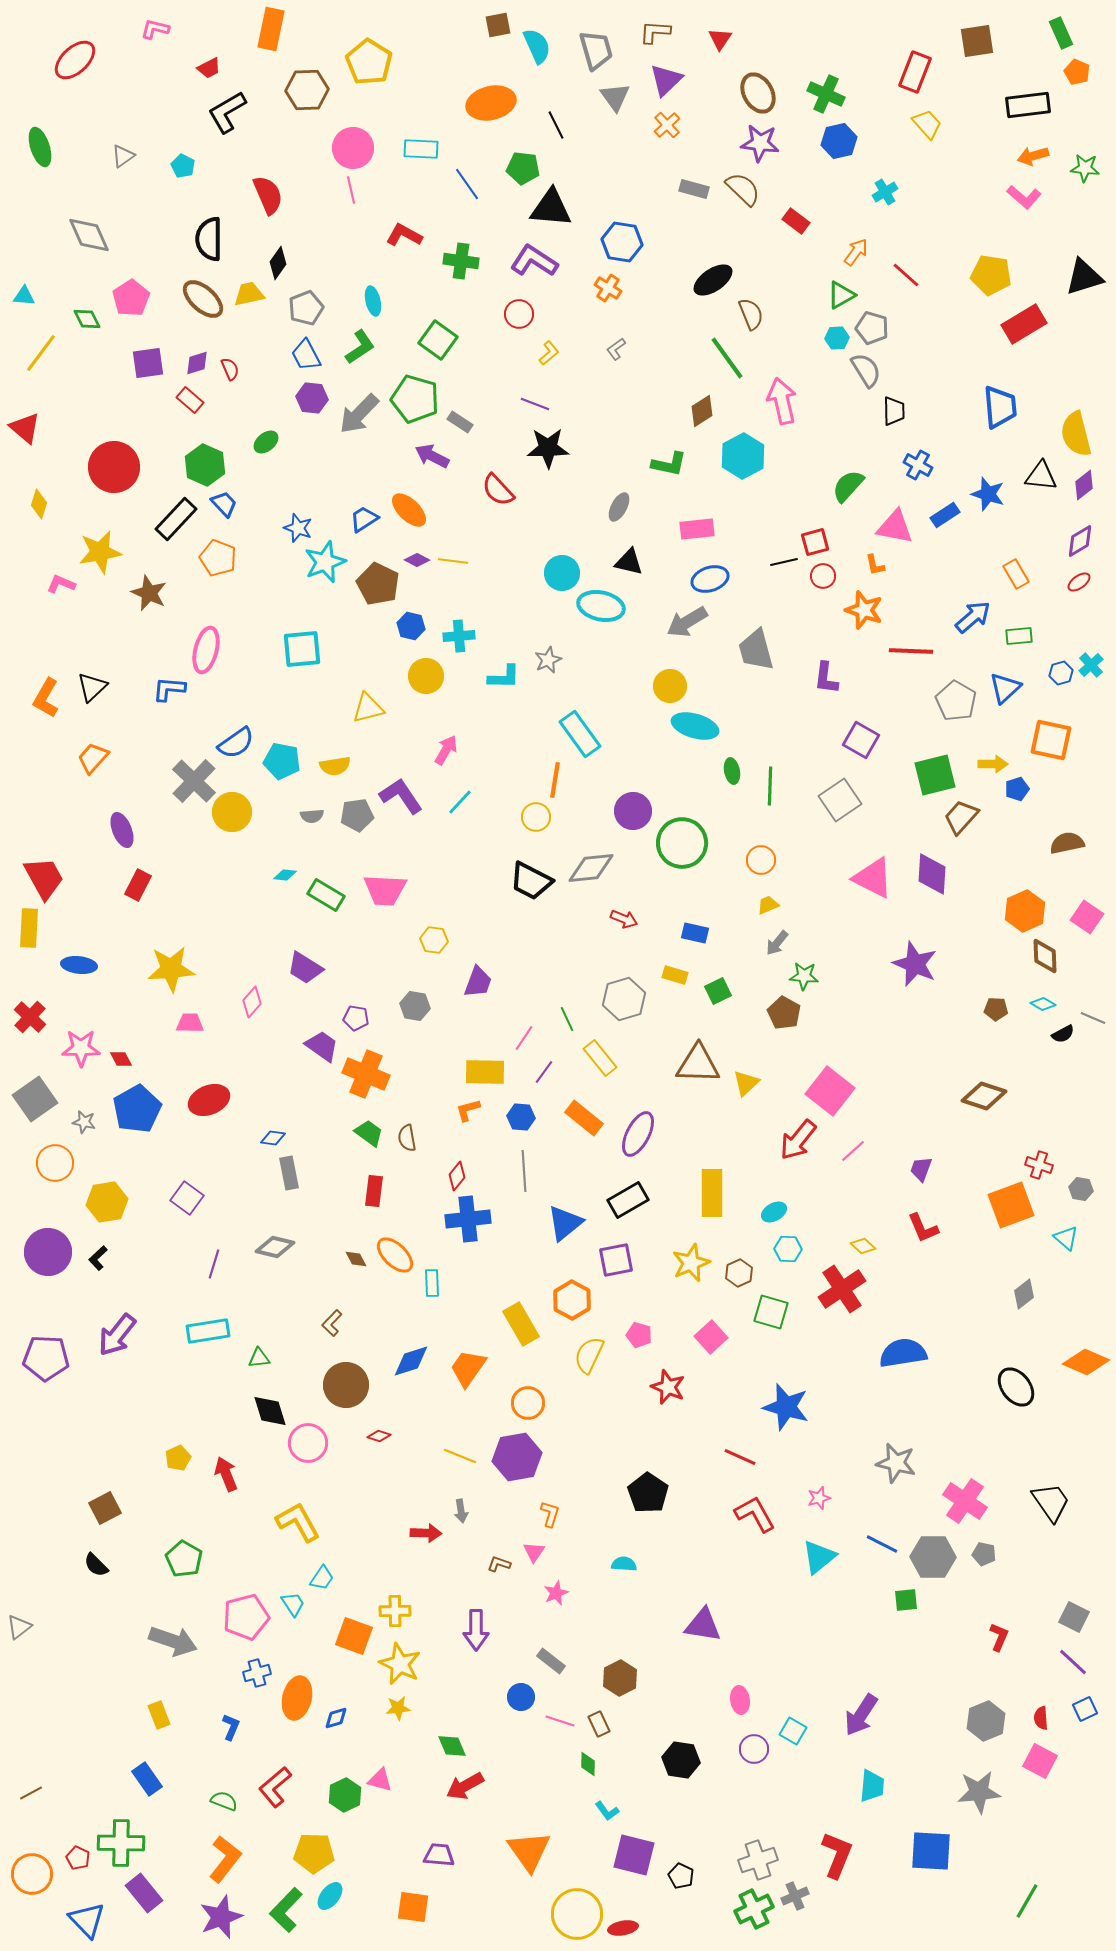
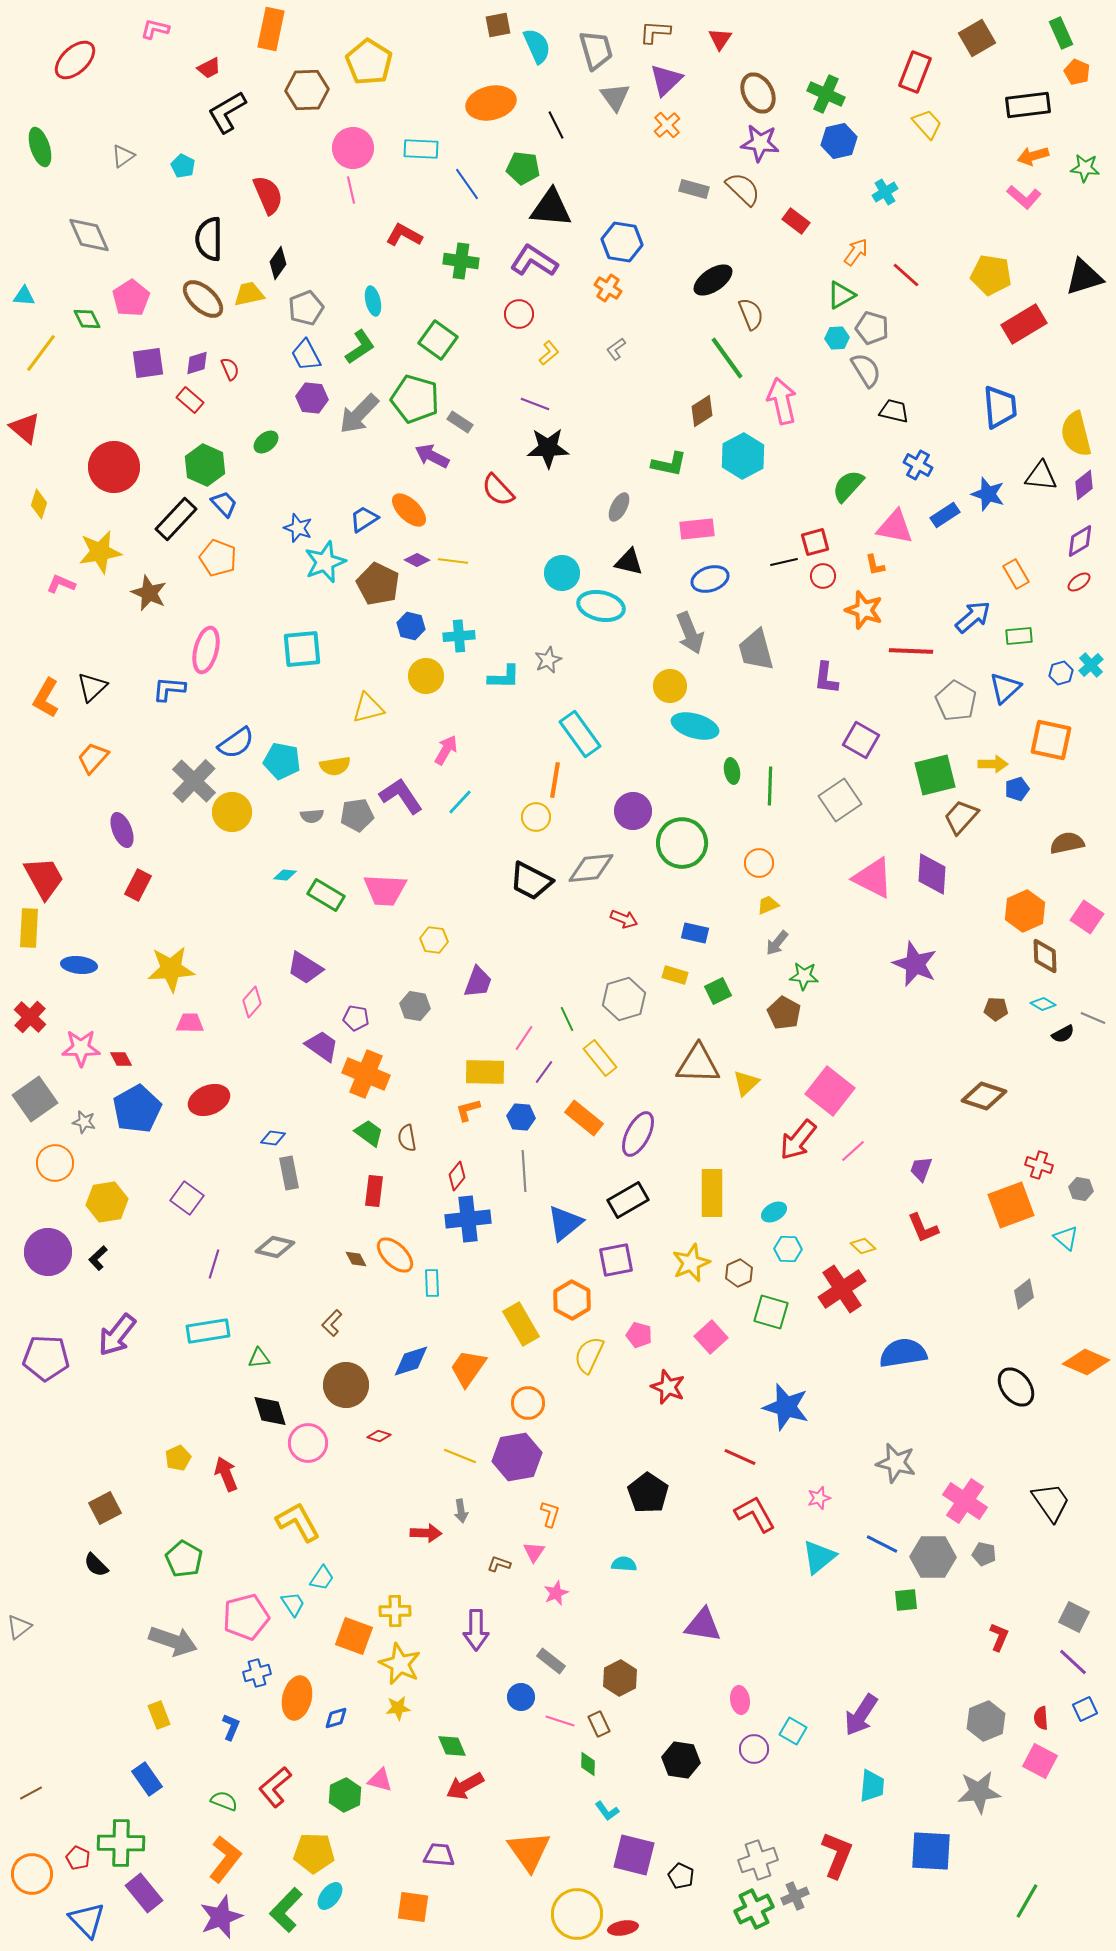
brown square at (977, 41): moved 3 px up; rotated 21 degrees counterclockwise
black trapezoid at (894, 411): rotated 76 degrees counterclockwise
gray arrow at (687, 622): moved 3 px right, 11 px down; rotated 81 degrees counterclockwise
orange circle at (761, 860): moved 2 px left, 3 px down
